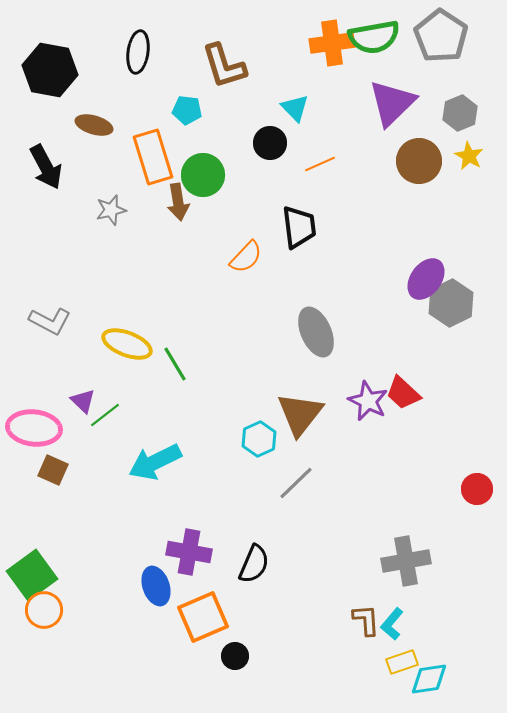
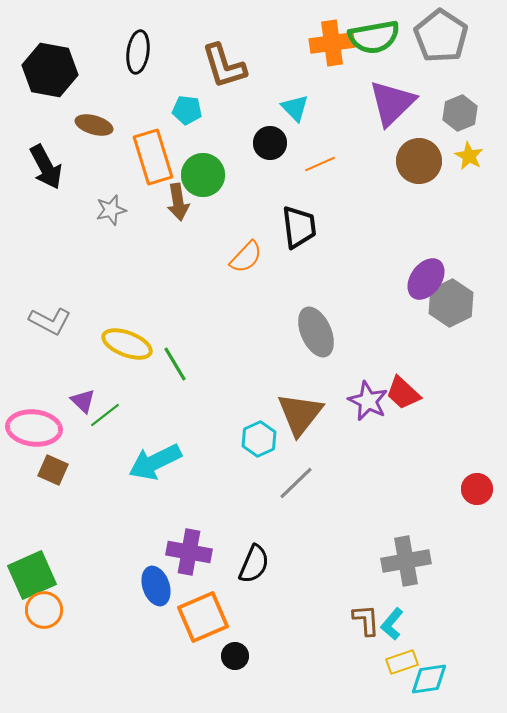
green square at (32, 575): rotated 12 degrees clockwise
